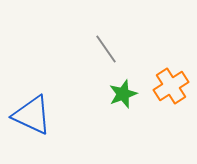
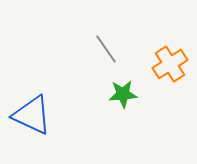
orange cross: moved 1 px left, 22 px up
green star: rotated 16 degrees clockwise
